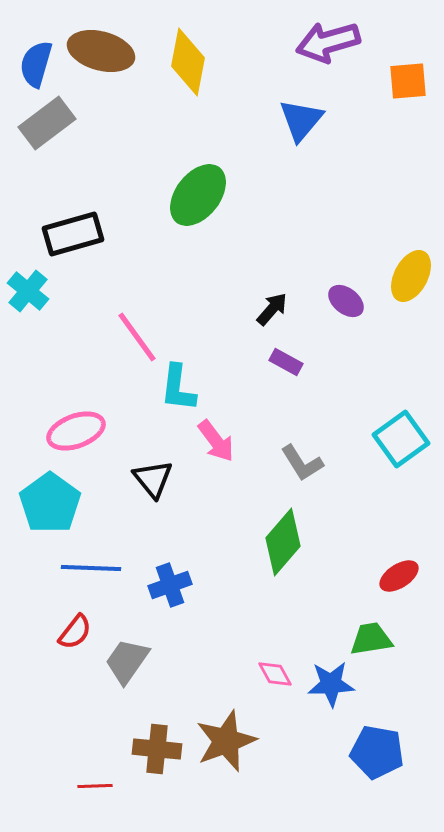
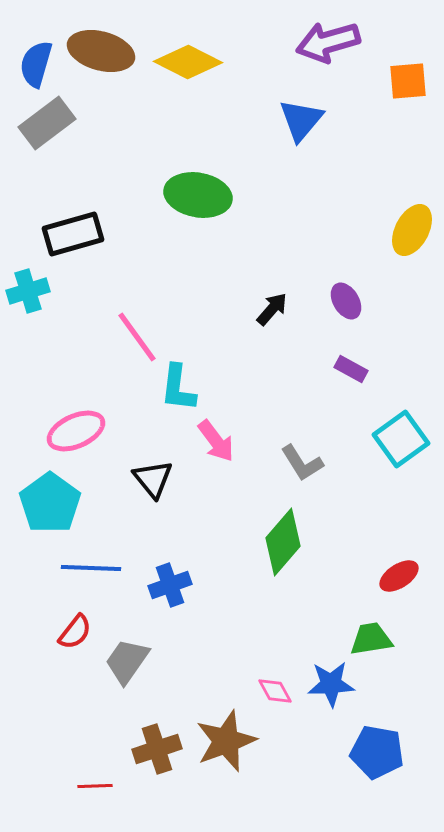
yellow diamond: rotated 74 degrees counterclockwise
green ellipse: rotated 62 degrees clockwise
yellow ellipse: moved 1 px right, 46 px up
cyan cross: rotated 33 degrees clockwise
purple ellipse: rotated 21 degrees clockwise
purple rectangle: moved 65 px right, 7 px down
pink ellipse: rotated 4 degrees counterclockwise
pink diamond: moved 17 px down
brown cross: rotated 24 degrees counterclockwise
